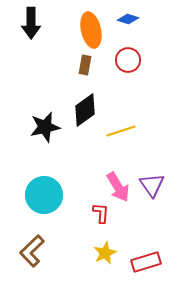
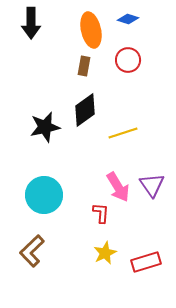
brown rectangle: moved 1 px left, 1 px down
yellow line: moved 2 px right, 2 px down
